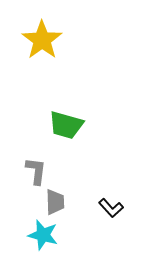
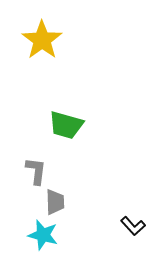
black L-shape: moved 22 px right, 18 px down
